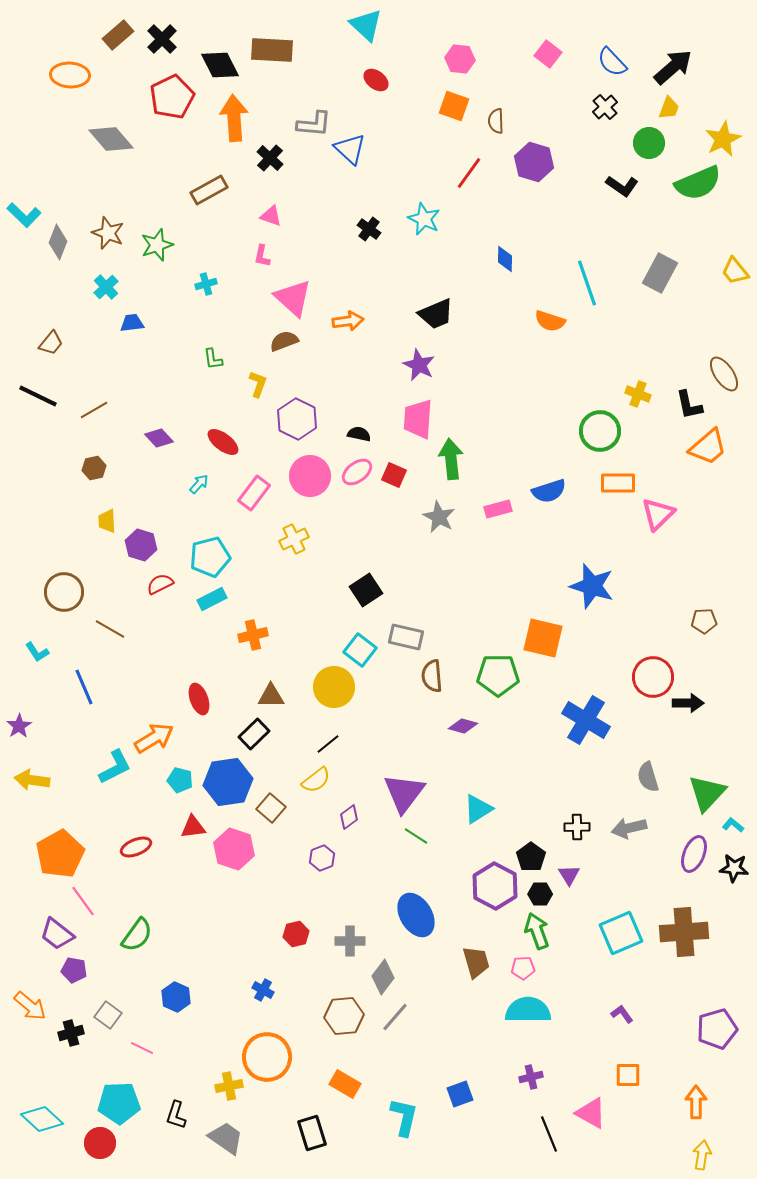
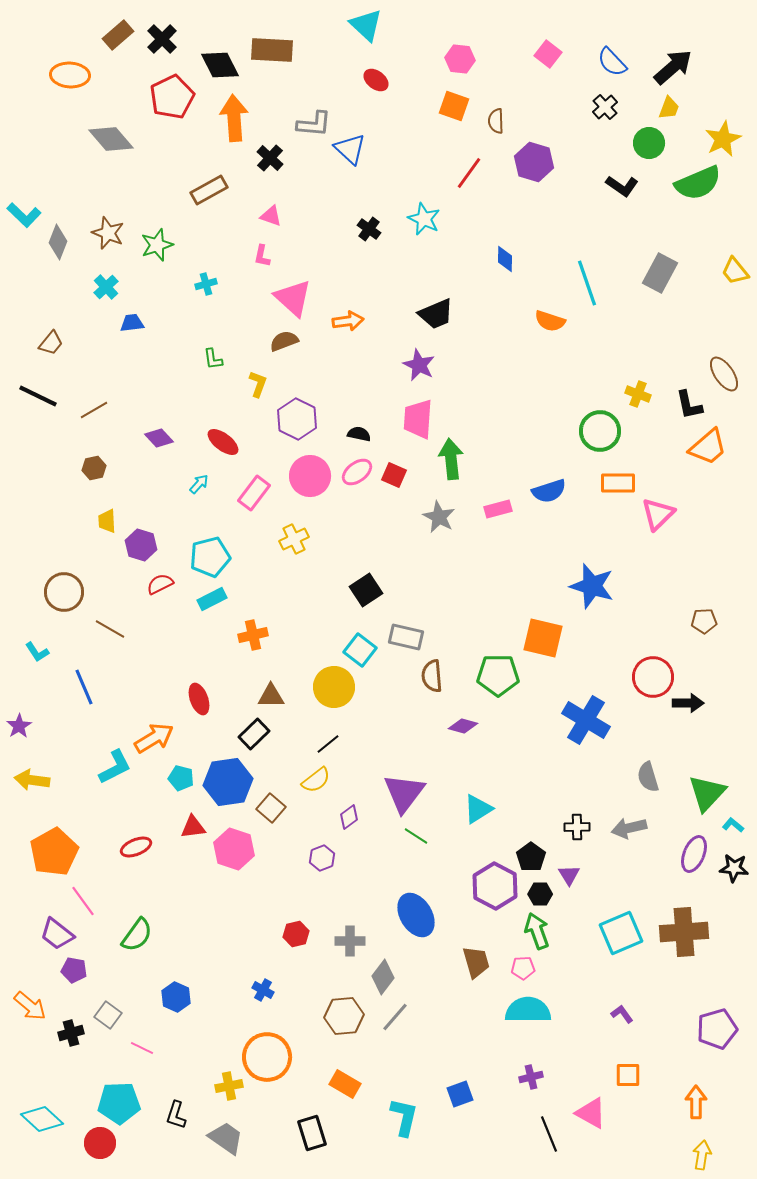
cyan pentagon at (180, 780): moved 1 px right, 2 px up
orange pentagon at (60, 854): moved 6 px left, 2 px up
